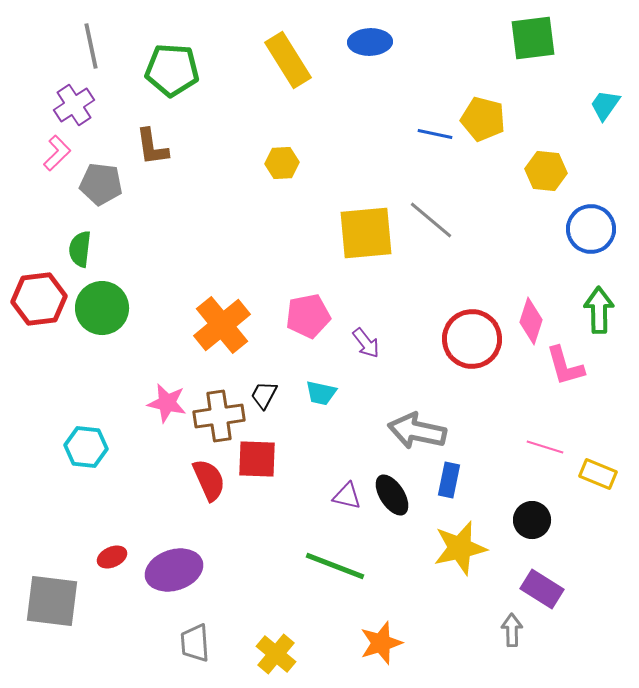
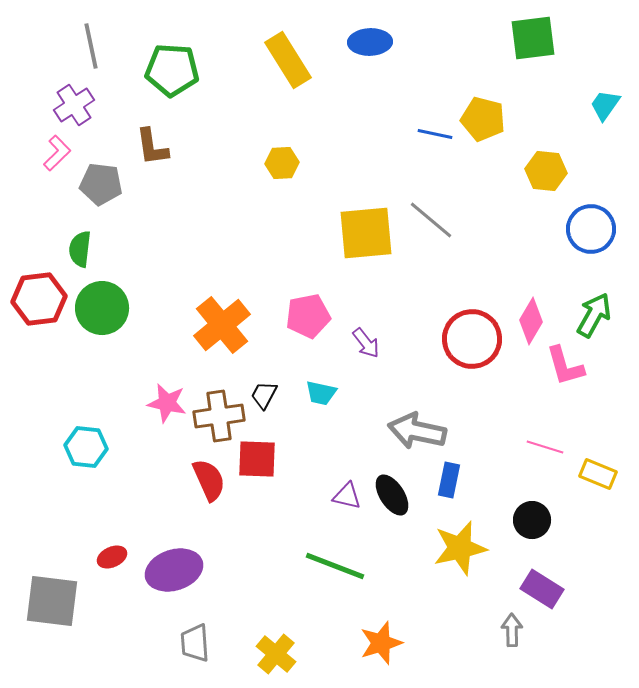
green arrow at (599, 310): moved 5 px left, 5 px down; rotated 30 degrees clockwise
pink diamond at (531, 321): rotated 12 degrees clockwise
